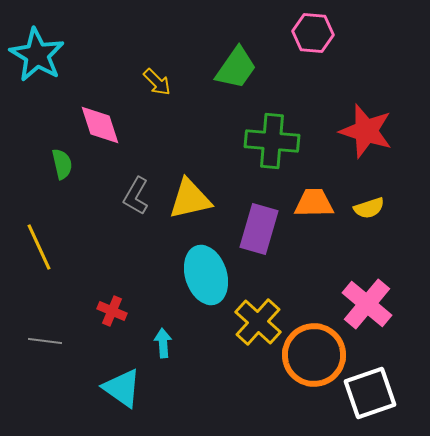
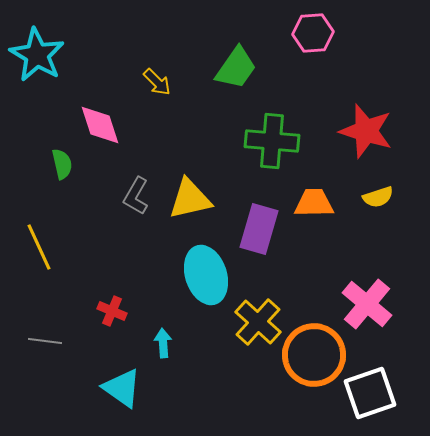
pink hexagon: rotated 9 degrees counterclockwise
yellow semicircle: moved 9 px right, 11 px up
